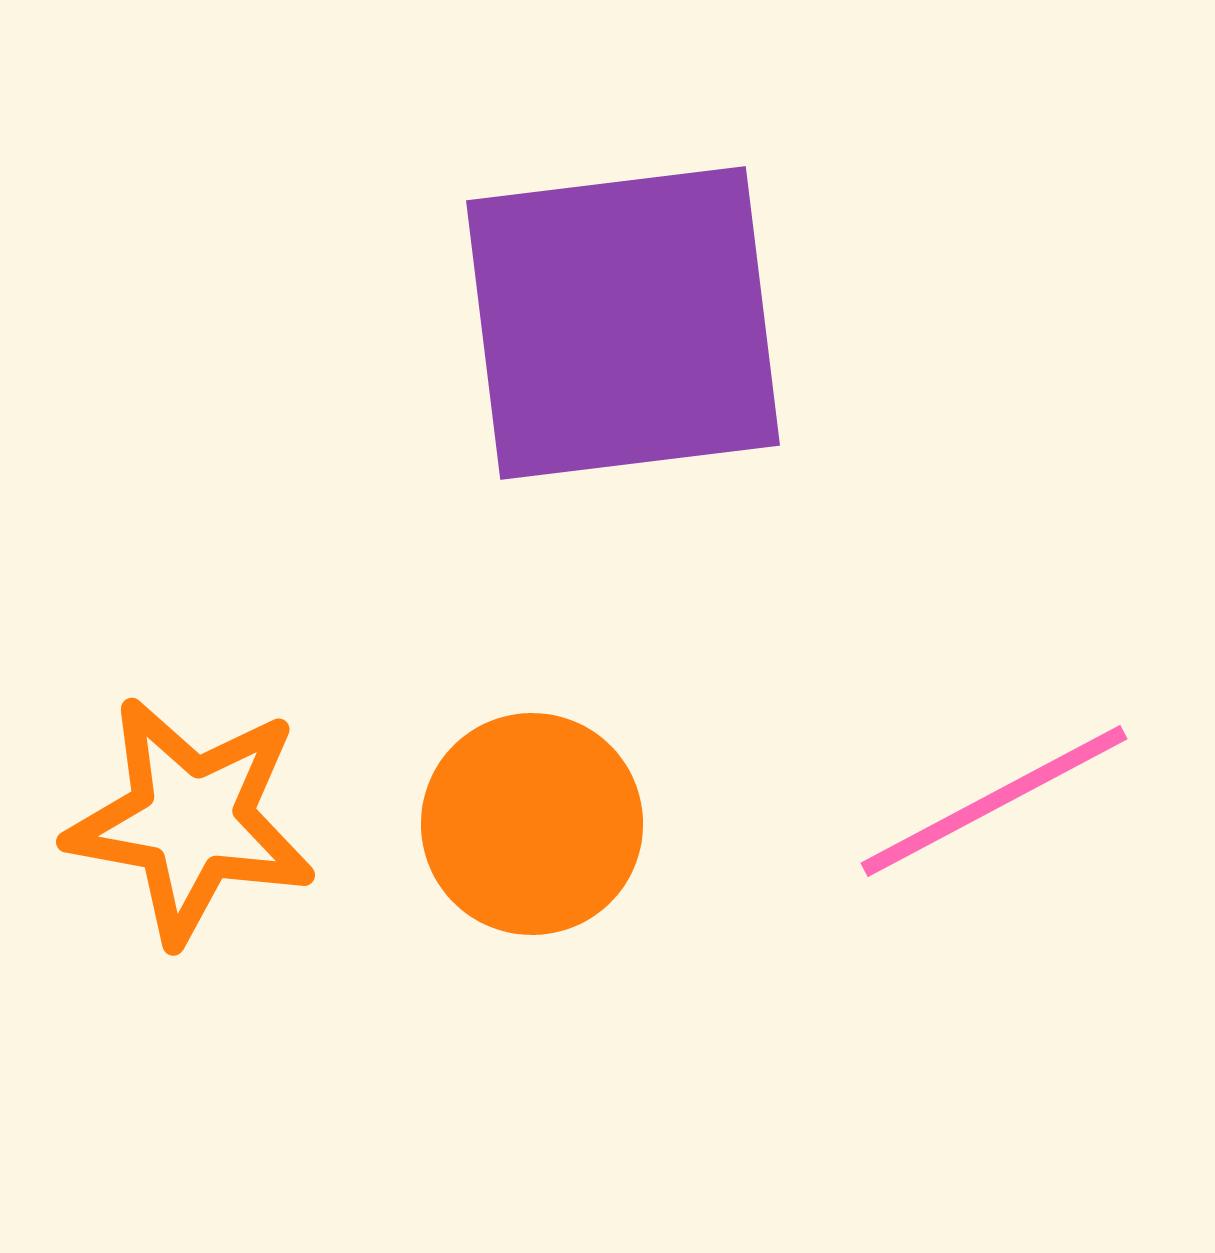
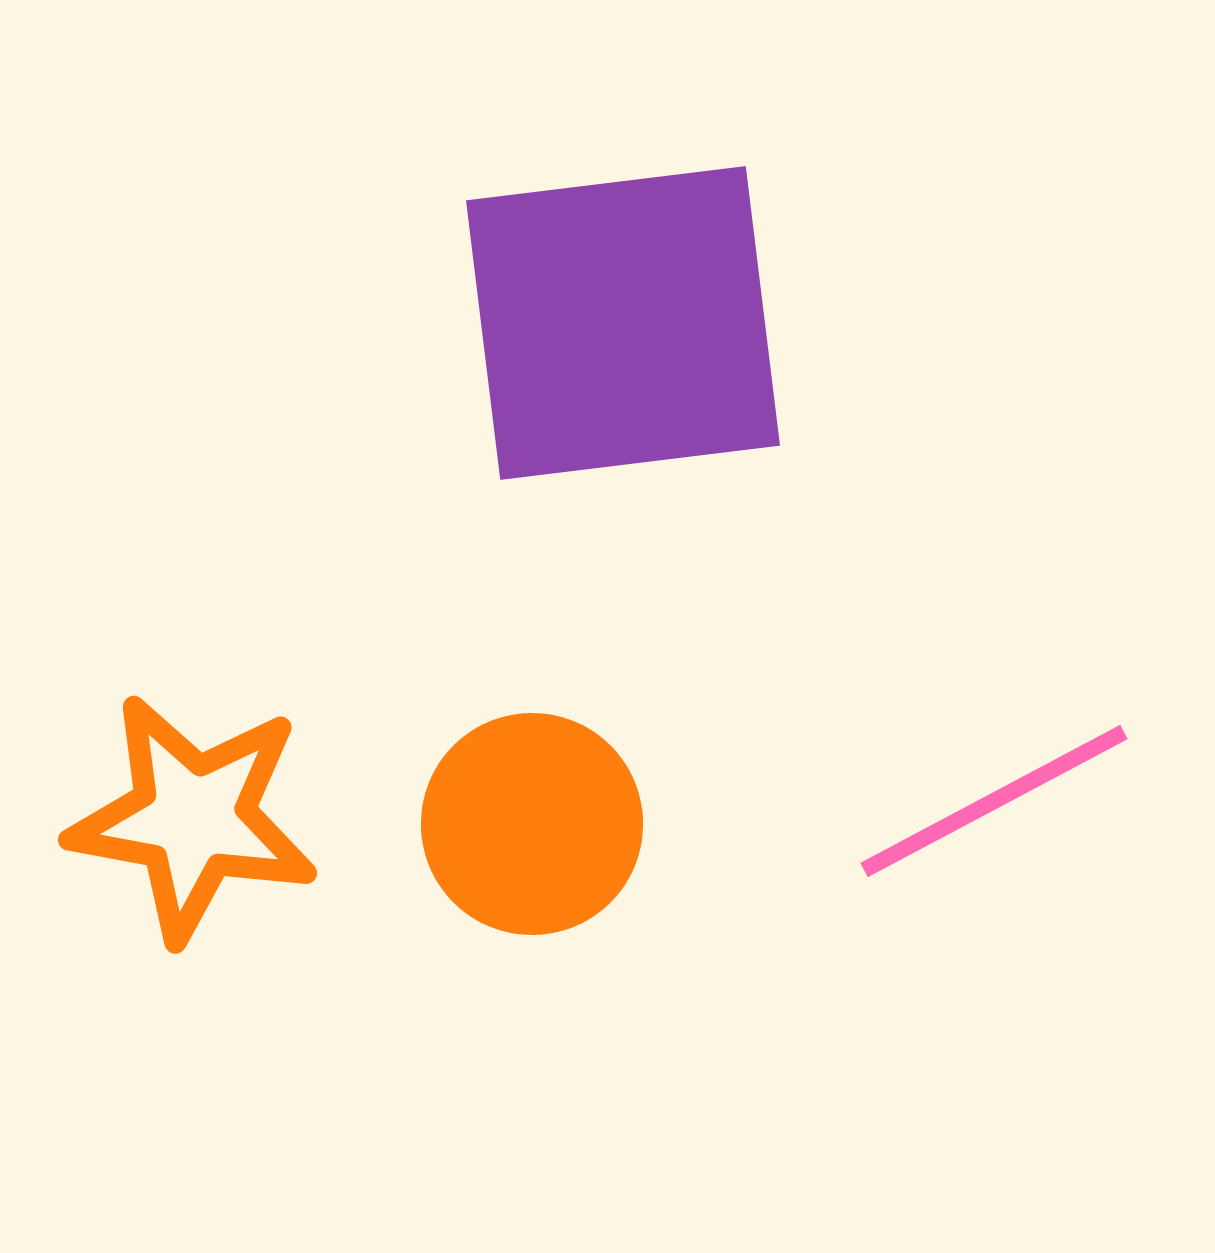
orange star: moved 2 px right, 2 px up
